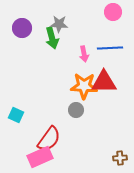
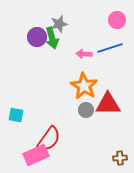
pink circle: moved 4 px right, 8 px down
gray star: rotated 18 degrees counterclockwise
purple circle: moved 15 px right, 9 px down
blue line: rotated 15 degrees counterclockwise
pink arrow: rotated 105 degrees clockwise
red triangle: moved 4 px right, 22 px down
orange star: rotated 28 degrees clockwise
gray circle: moved 10 px right
cyan square: rotated 14 degrees counterclockwise
pink rectangle: moved 4 px left, 2 px up
